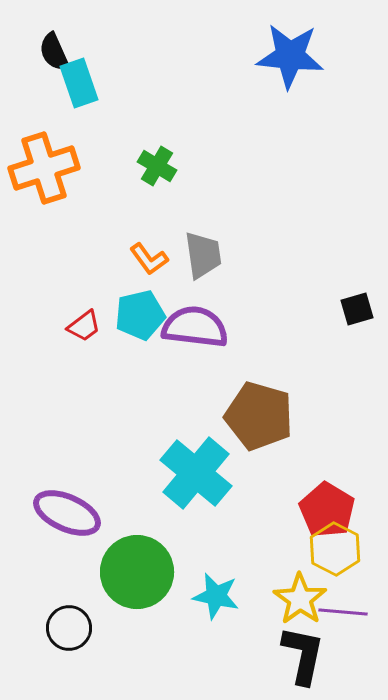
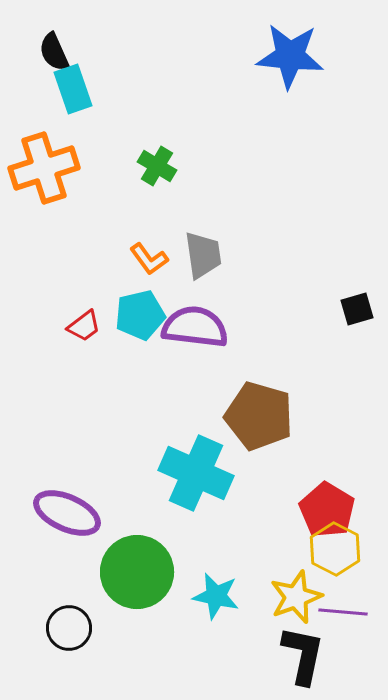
cyan rectangle: moved 6 px left, 6 px down
cyan cross: rotated 16 degrees counterclockwise
yellow star: moved 4 px left, 2 px up; rotated 16 degrees clockwise
